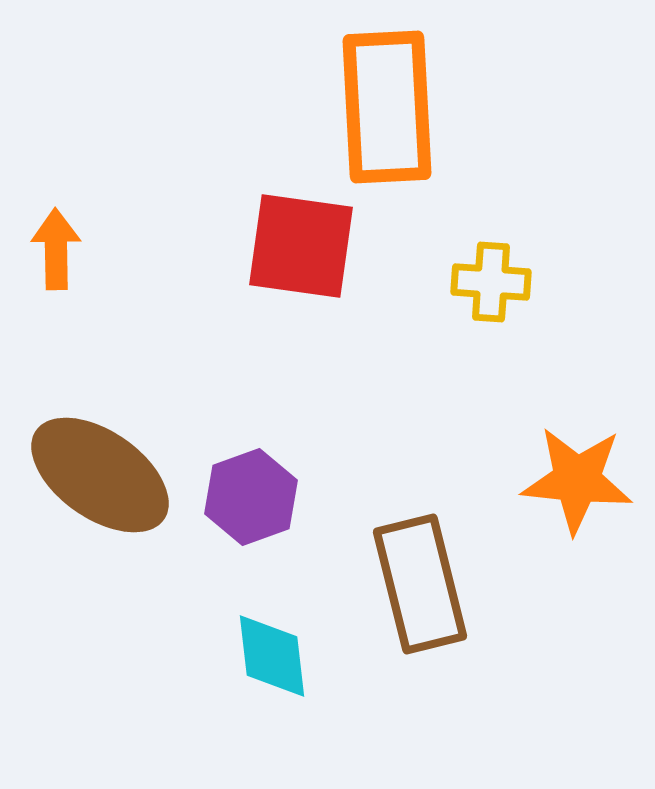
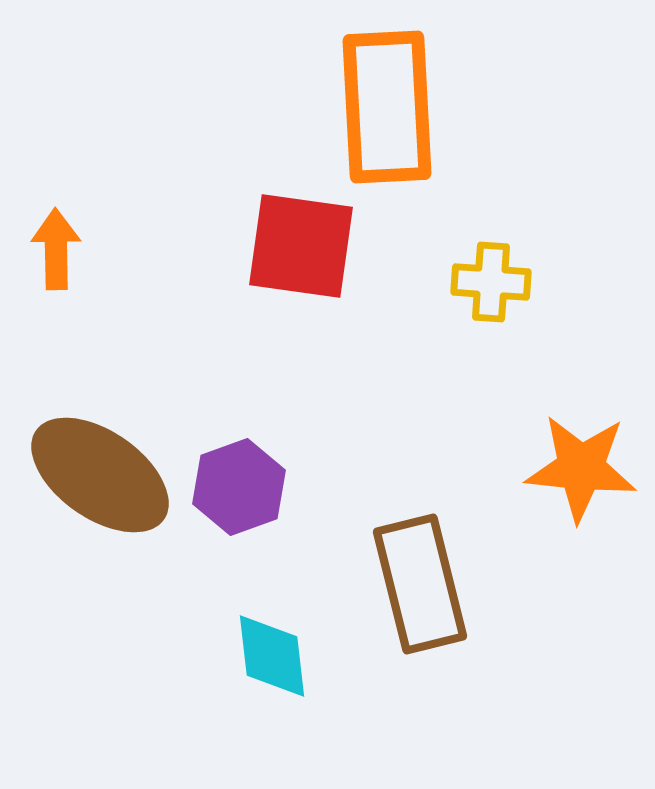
orange star: moved 4 px right, 12 px up
purple hexagon: moved 12 px left, 10 px up
